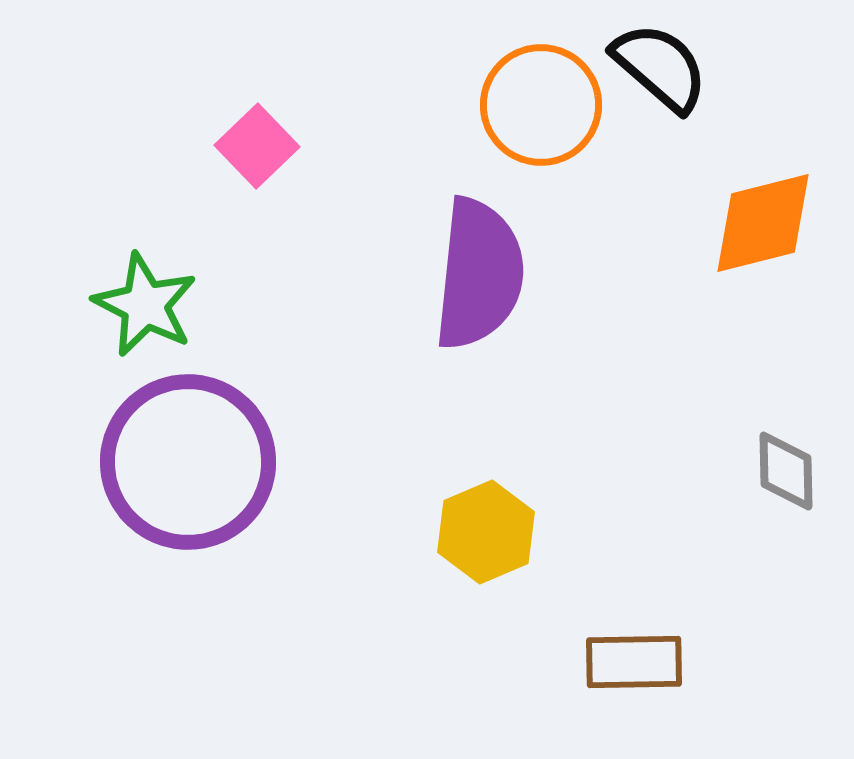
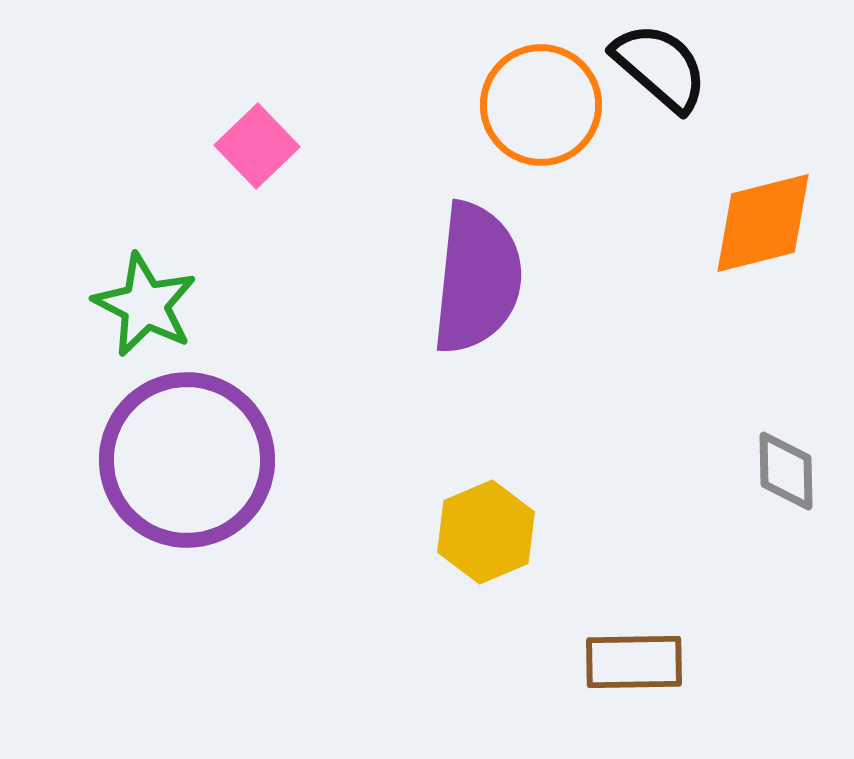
purple semicircle: moved 2 px left, 4 px down
purple circle: moved 1 px left, 2 px up
